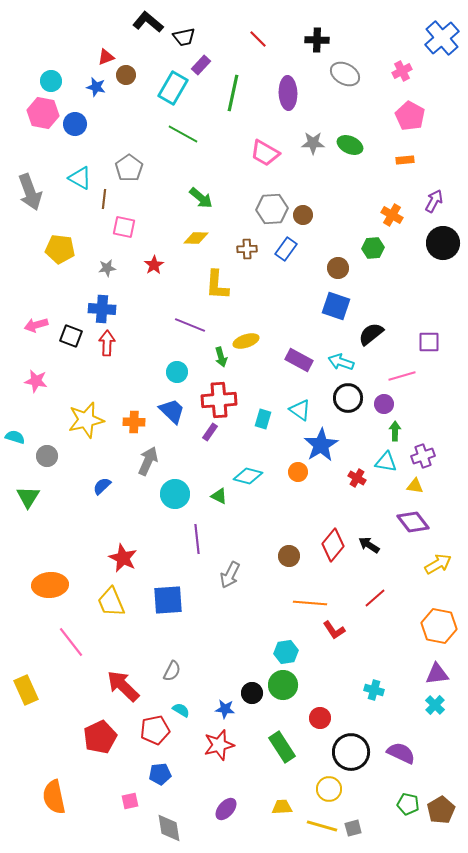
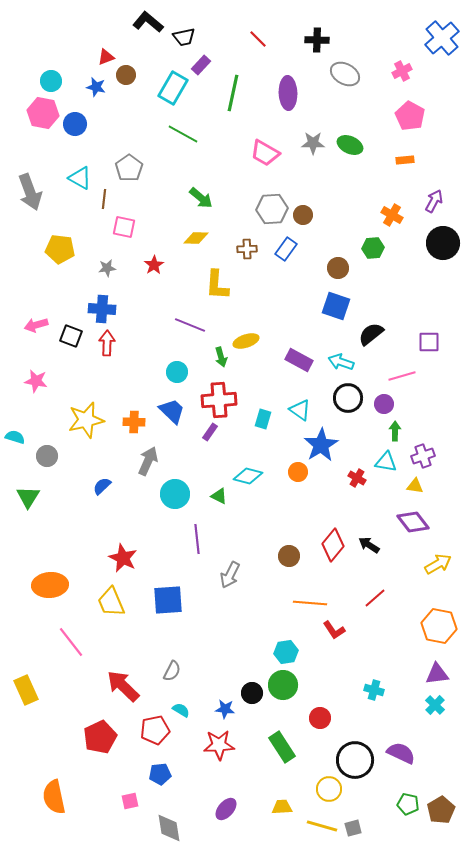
red star at (219, 745): rotated 12 degrees clockwise
black circle at (351, 752): moved 4 px right, 8 px down
